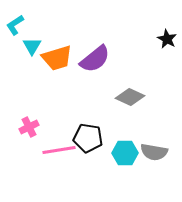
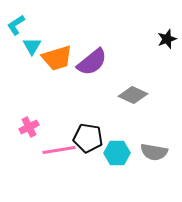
cyan L-shape: moved 1 px right
black star: rotated 24 degrees clockwise
purple semicircle: moved 3 px left, 3 px down
gray diamond: moved 3 px right, 2 px up
cyan hexagon: moved 8 px left
